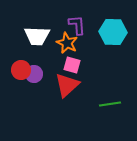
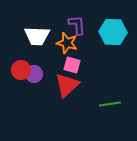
orange star: rotated 10 degrees counterclockwise
